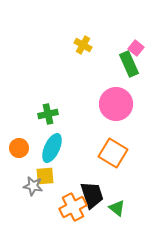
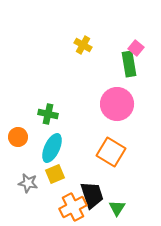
green rectangle: rotated 15 degrees clockwise
pink circle: moved 1 px right
green cross: rotated 24 degrees clockwise
orange circle: moved 1 px left, 11 px up
orange square: moved 2 px left, 1 px up
yellow square: moved 10 px right, 2 px up; rotated 18 degrees counterclockwise
gray star: moved 5 px left, 3 px up
green triangle: rotated 24 degrees clockwise
